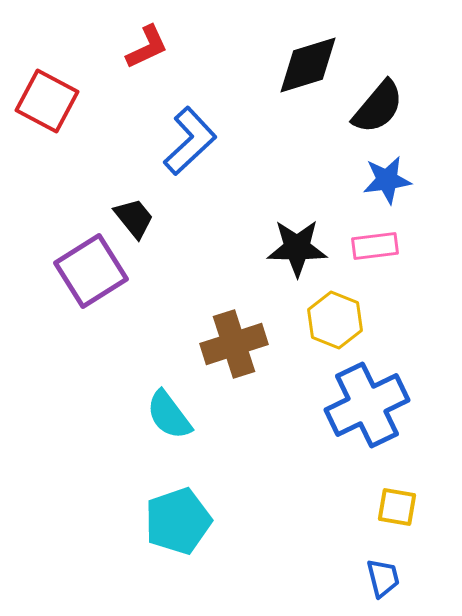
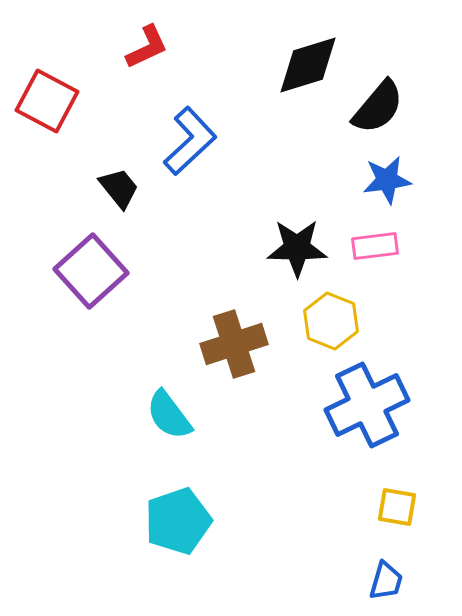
black trapezoid: moved 15 px left, 30 px up
purple square: rotated 10 degrees counterclockwise
yellow hexagon: moved 4 px left, 1 px down
blue trapezoid: moved 3 px right, 3 px down; rotated 30 degrees clockwise
